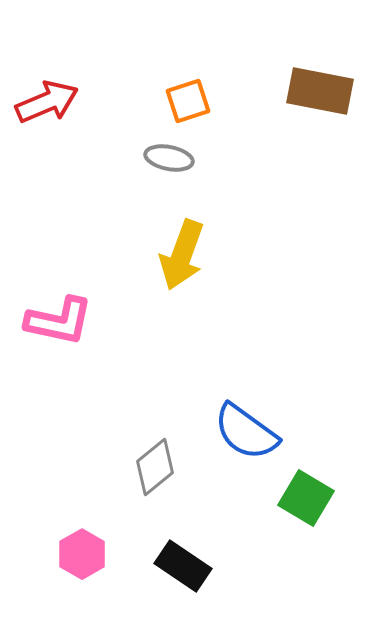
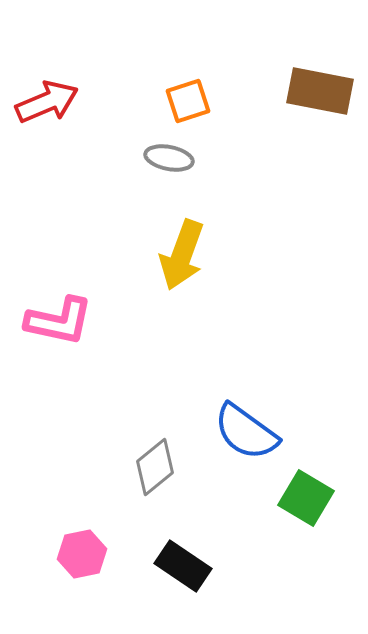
pink hexagon: rotated 18 degrees clockwise
